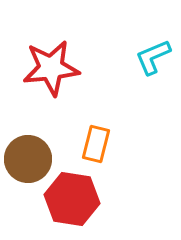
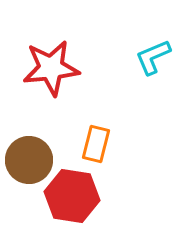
brown circle: moved 1 px right, 1 px down
red hexagon: moved 3 px up
